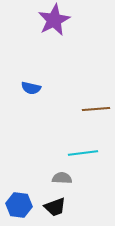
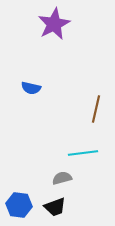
purple star: moved 4 px down
brown line: rotated 72 degrees counterclockwise
gray semicircle: rotated 18 degrees counterclockwise
